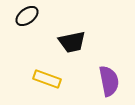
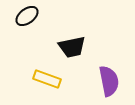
black trapezoid: moved 5 px down
